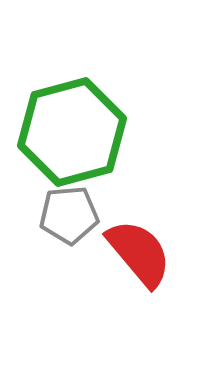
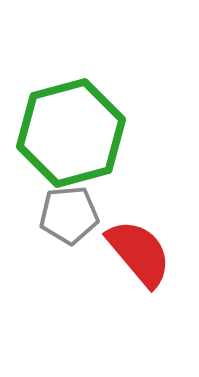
green hexagon: moved 1 px left, 1 px down
